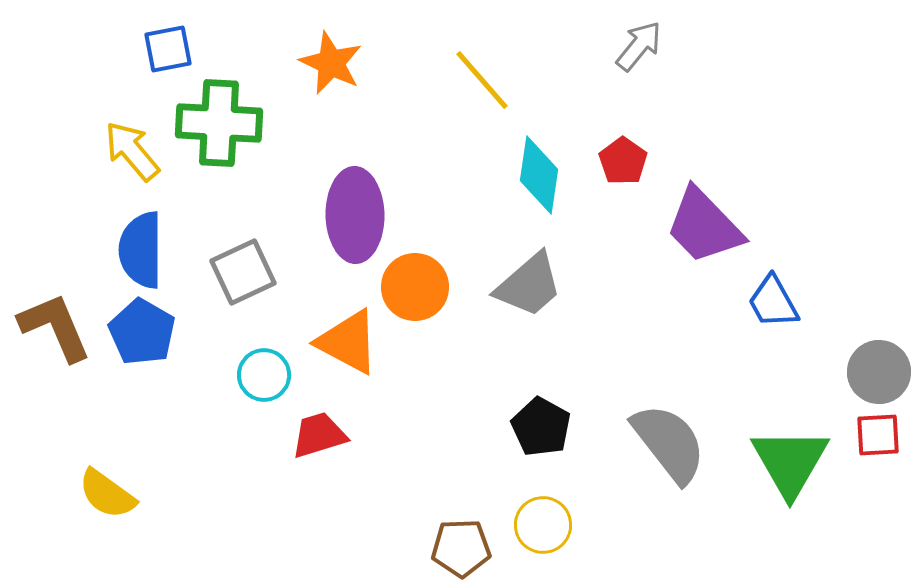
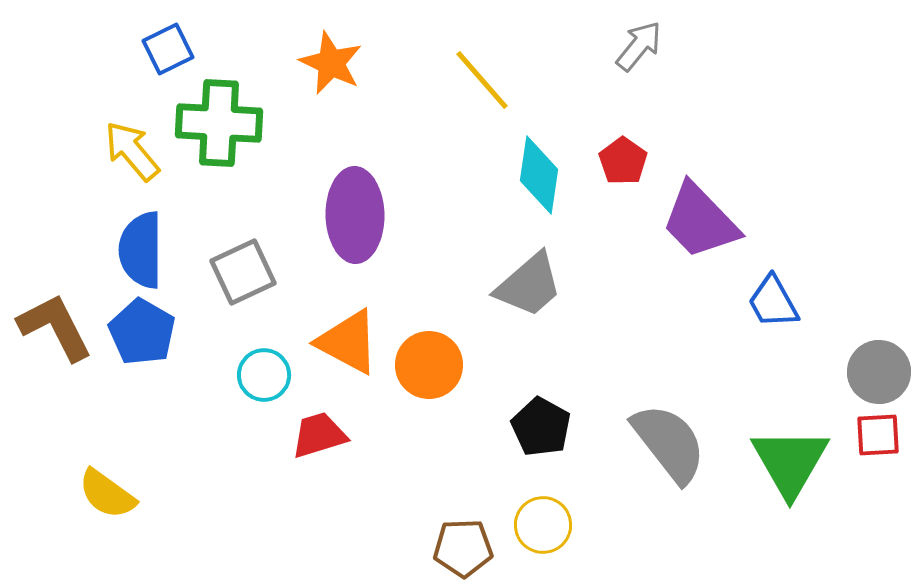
blue square: rotated 15 degrees counterclockwise
purple trapezoid: moved 4 px left, 5 px up
orange circle: moved 14 px right, 78 px down
brown L-shape: rotated 4 degrees counterclockwise
brown pentagon: moved 2 px right
